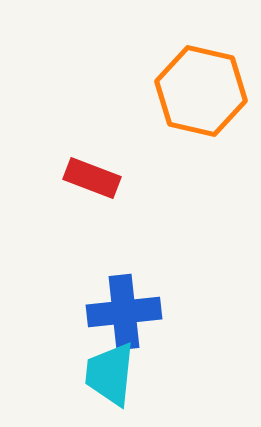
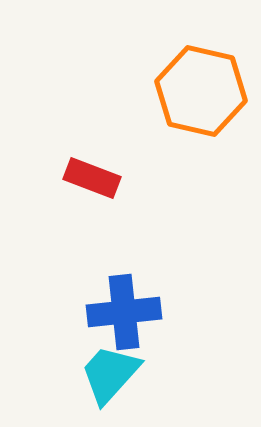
cyan trapezoid: rotated 36 degrees clockwise
